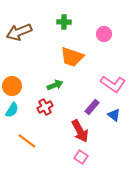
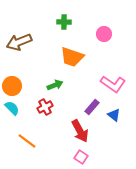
brown arrow: moved 10 px down
cyan semicircle: moved 2 px up; rotated 77 degrees counterclockwise
